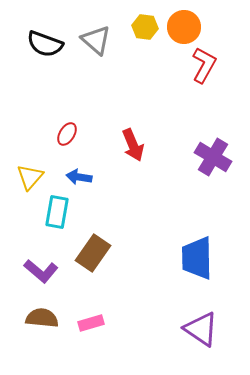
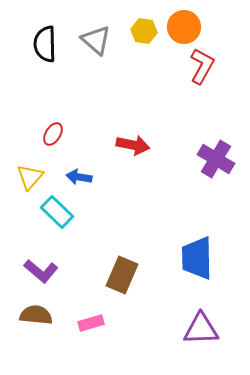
yellow hexagon: moved 1 px left, 4 px down
black semicircle: rotated 69 degrees clockwise
red L-shape: moved 2 px left, 1 px down
red ellipse: moved 14 px left
red arrow: rotated 56 degrees counterclockwise
purple cross: moved 3 px right, 2 px down
cyan rectangle: rotated 56 degrees counterclockwise
brown rectangle: moved 29 px right, 22 px down; rotated 12 degrees counterclockwise
brown semicircle: moved 6 px left, 3 px up
purple triangle: rotated 36 degrees counterclockwise
